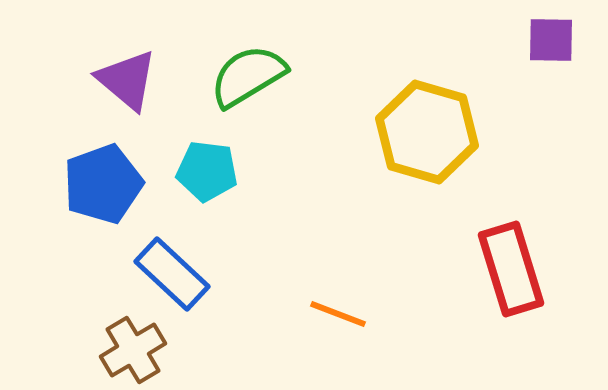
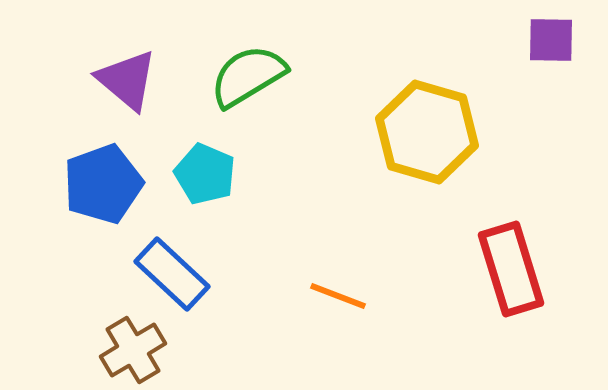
cyan pentagon: moved 2 px left, 3 px down; rotated 16 degrees clockwise
orange line: moved 18 px up
